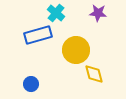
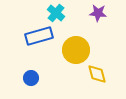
blue rectangle: moved 1 px right, 1 px down
yellow diamond: moved 3 px right
blue circle: moved 6 px up
